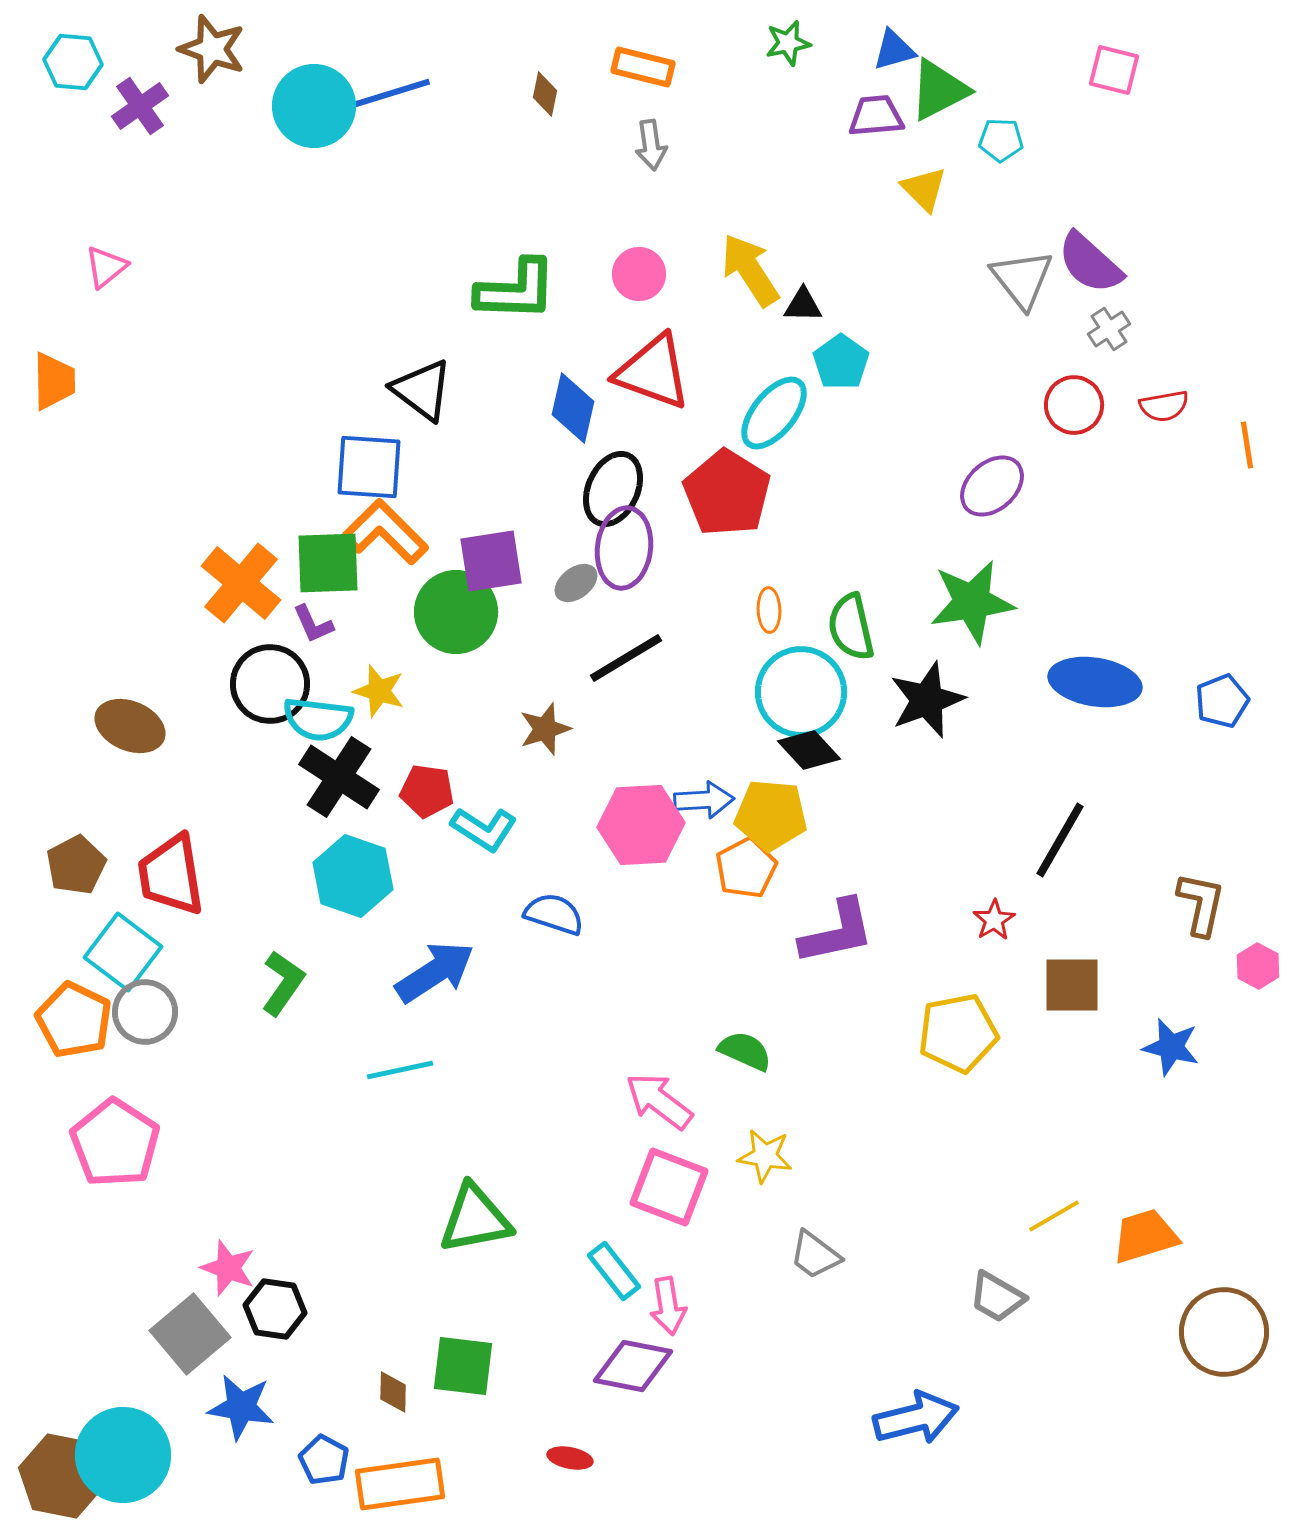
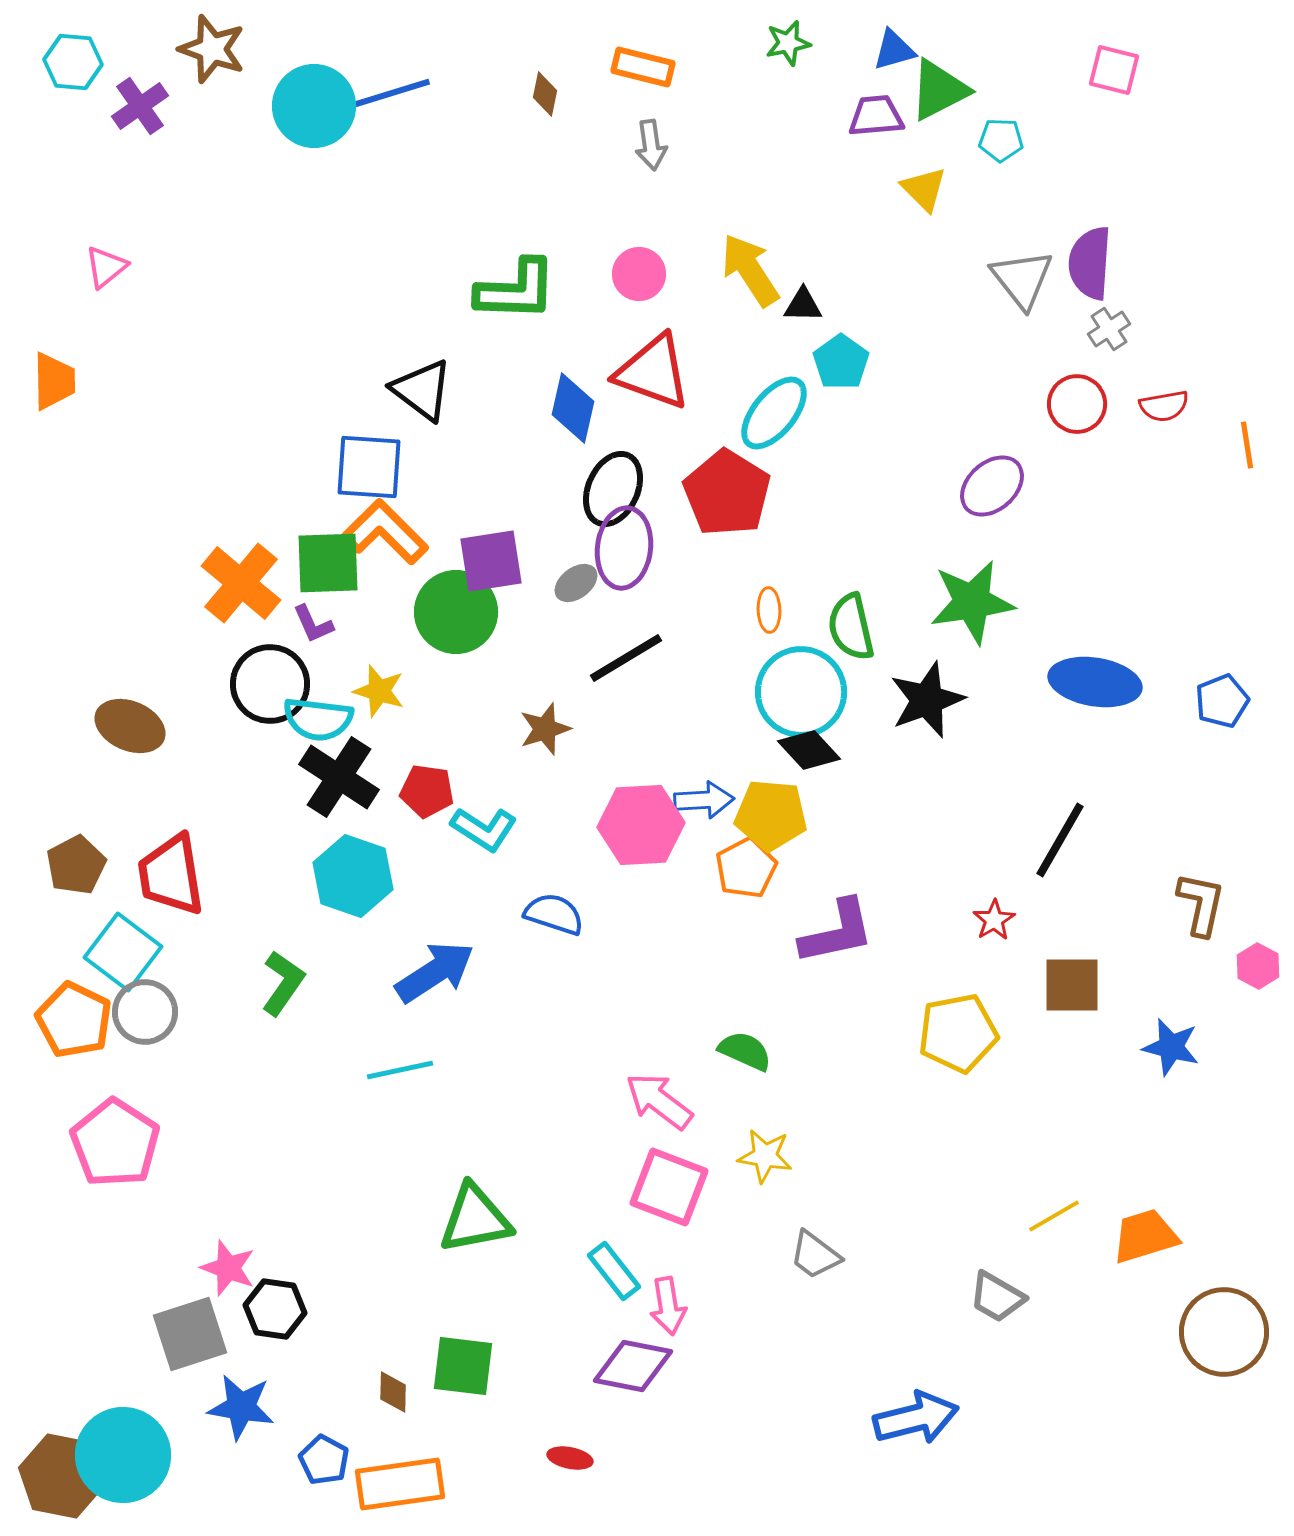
purple semicircle at (1090, 263): rotated 52 degrees clockwise
red circle at (1074, 405): moved 3 px right, 1 px up
gray square at (190, 1334): rotated 22 degrees clockwise
